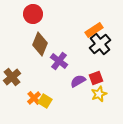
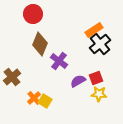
yellow star: rotated 28 degrees clockwise
